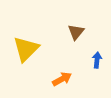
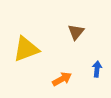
yellow triangle: rotated 24 degrees clockwise
blue arrow: moved 9 px down
